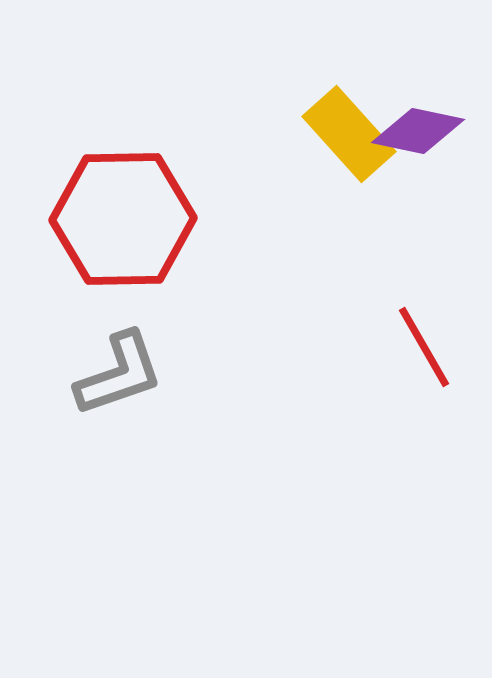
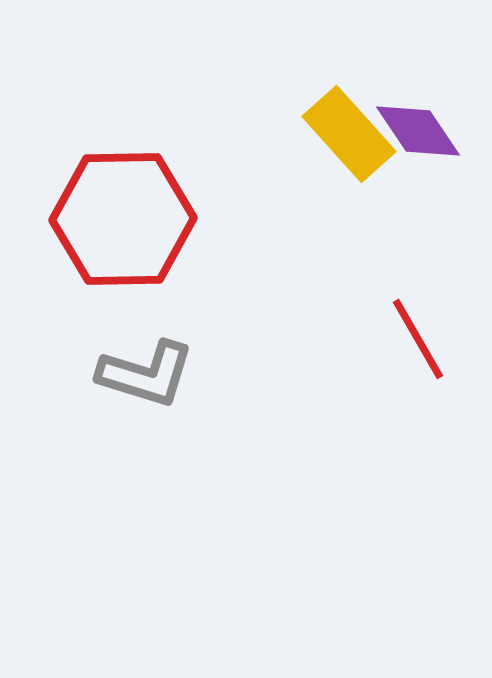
purple diamond: rotated 44 degrees clockwise
red line: moved 6 px left, 8 px up
gray L-shape: moved 27 px right; rotated 36 degrees clockwise
